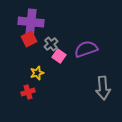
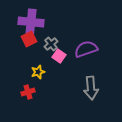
yellow star: moved 1 px right, 1 px up
gray arrow: moved 12 px left
